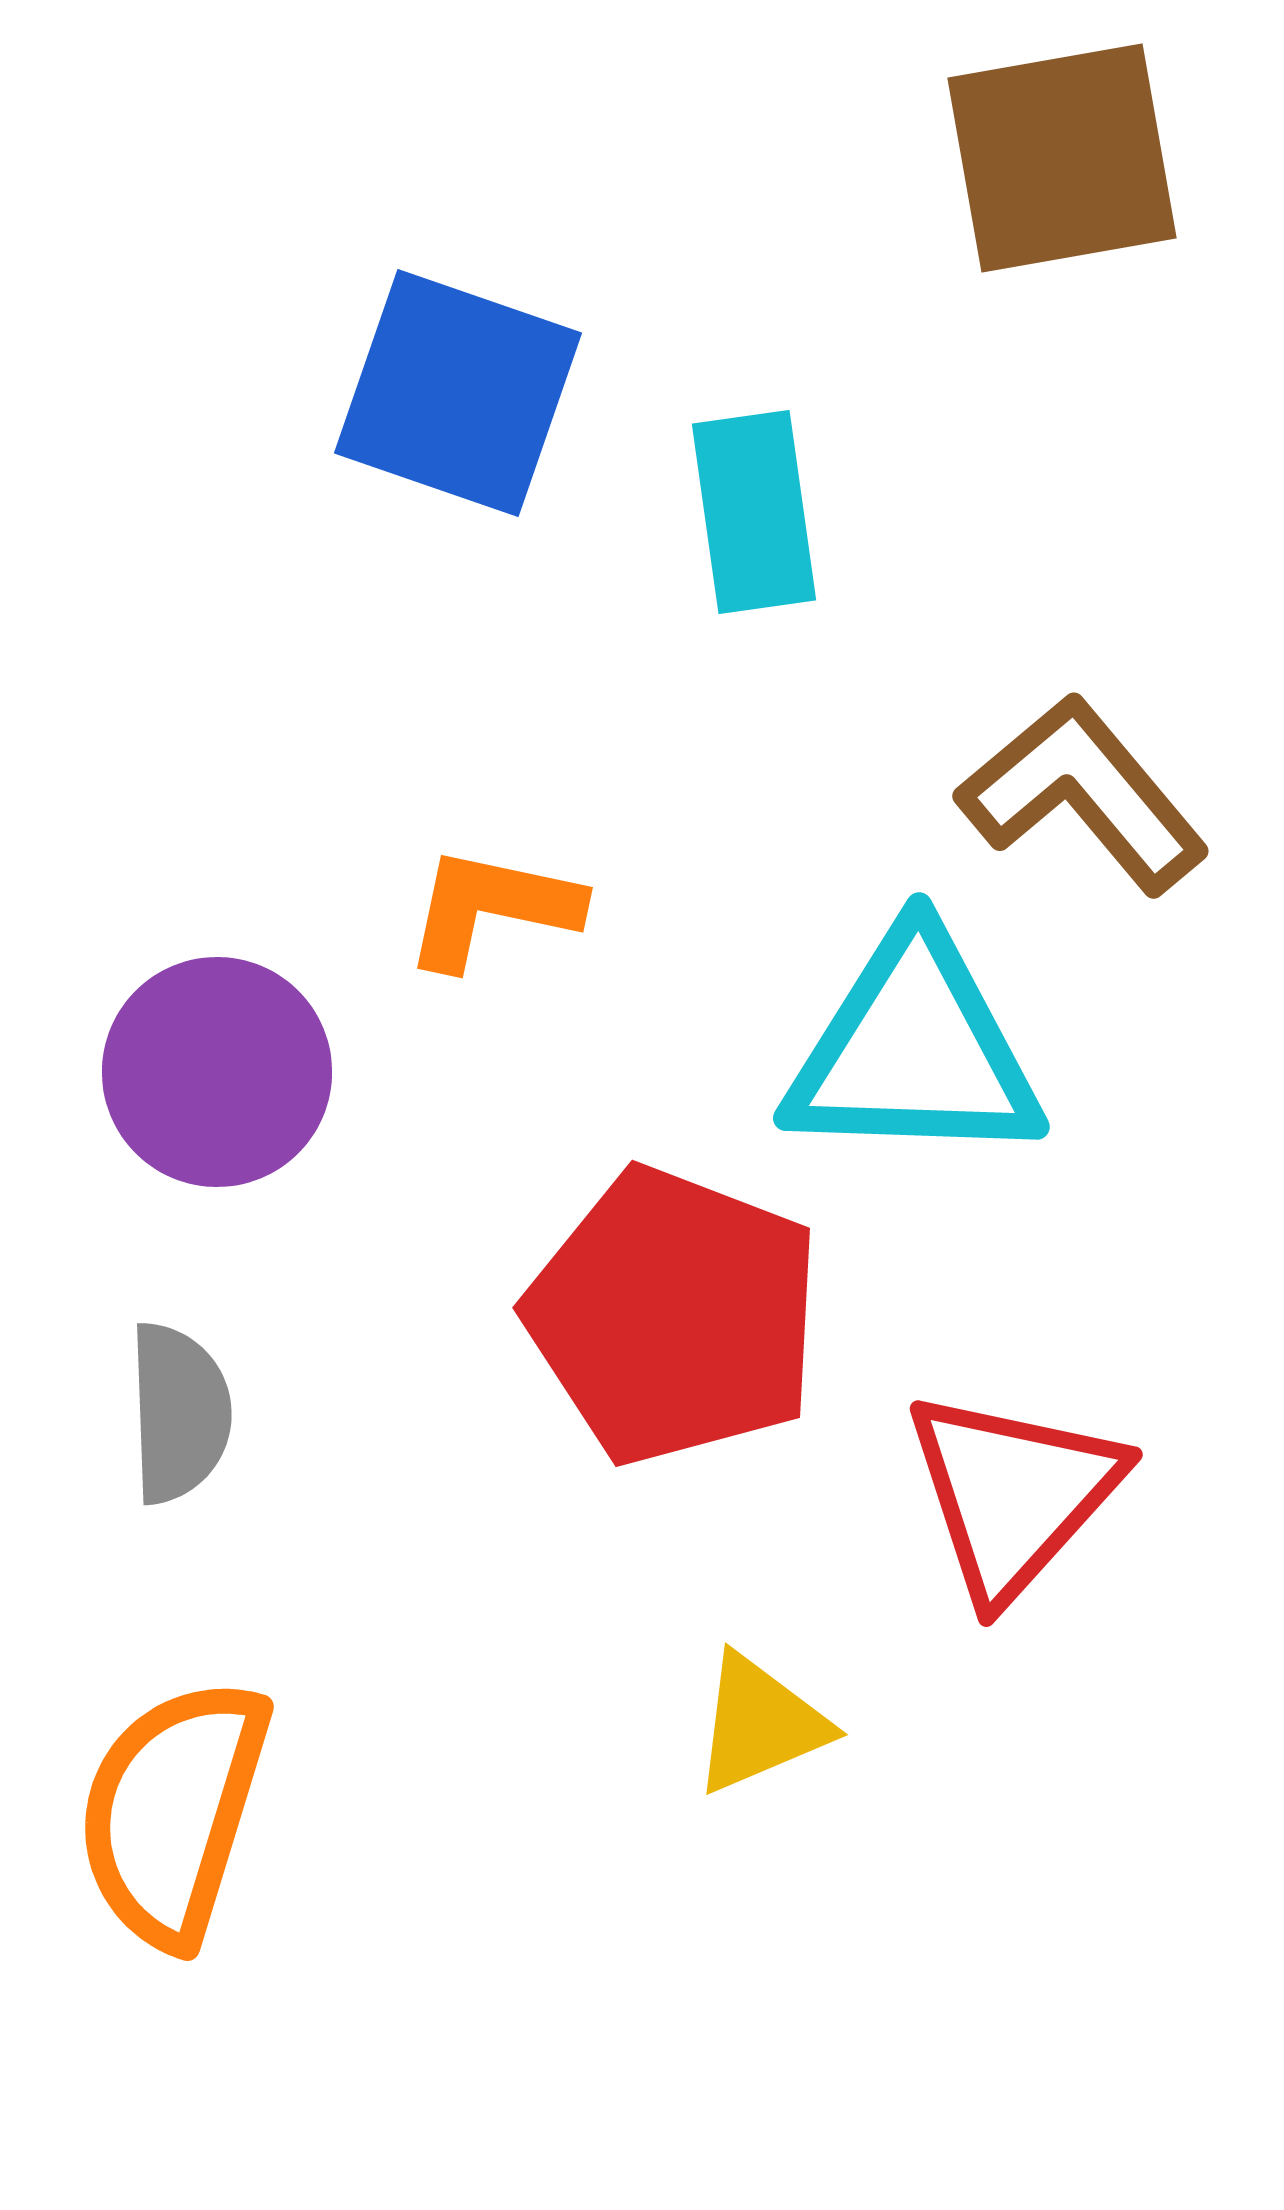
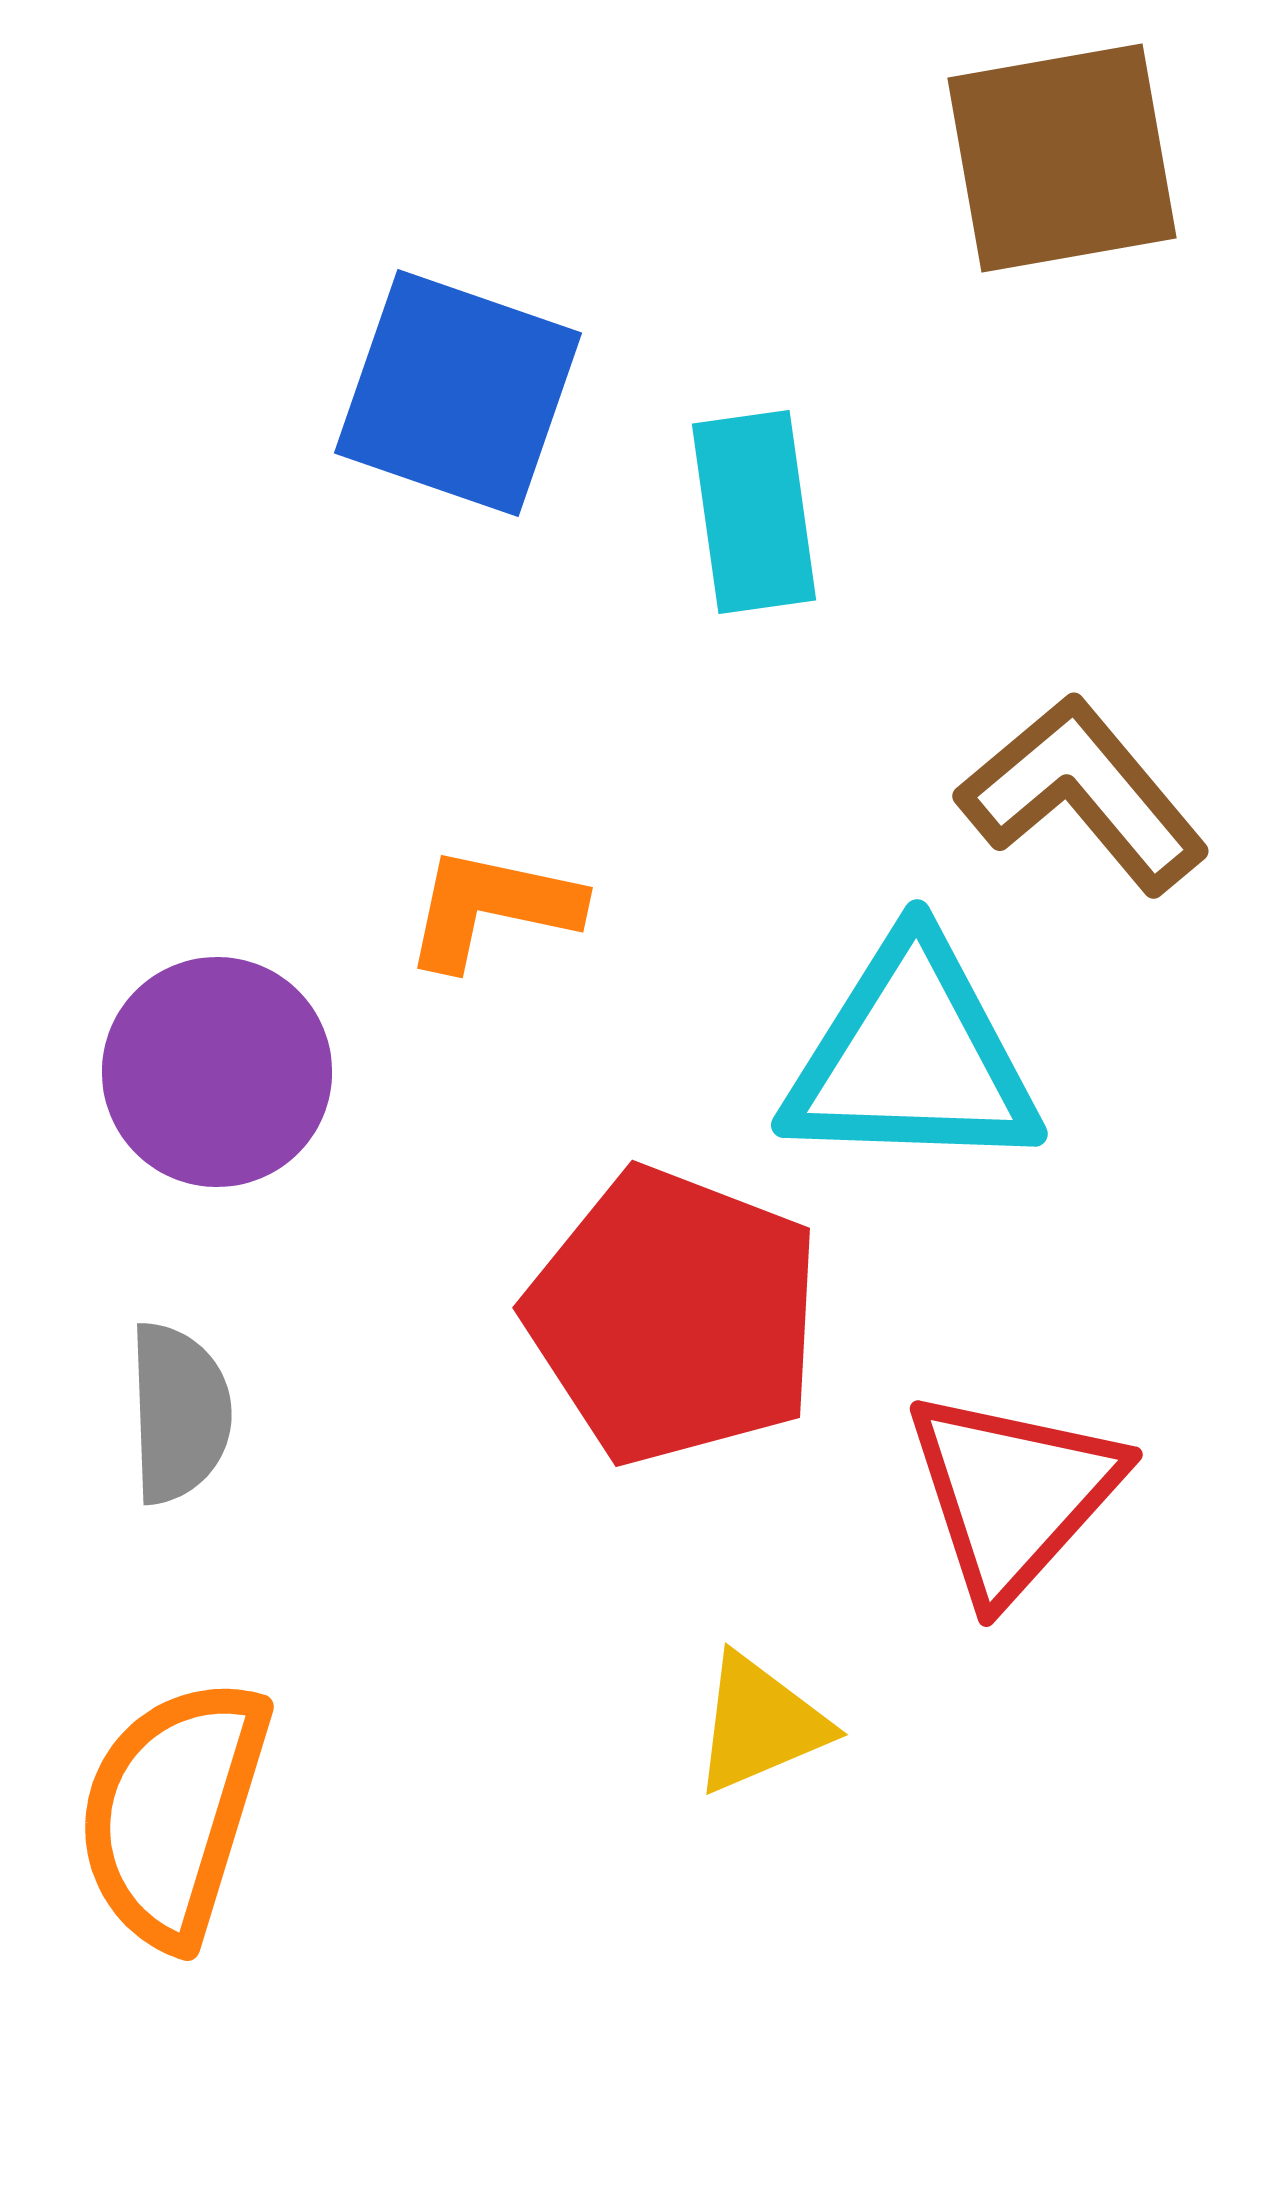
cyan triangle: moved 2 px left, 7 px down
